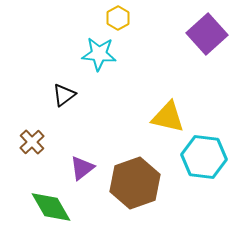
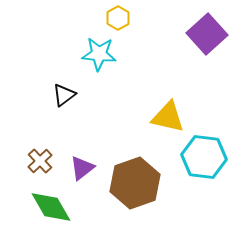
brown cross: moved 8 px right, 19 px down
